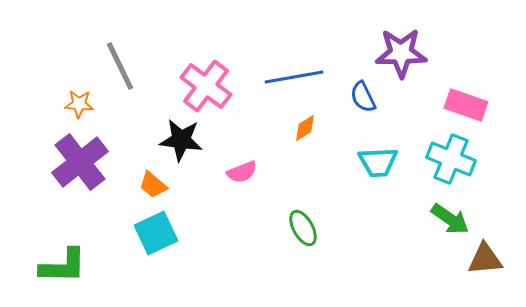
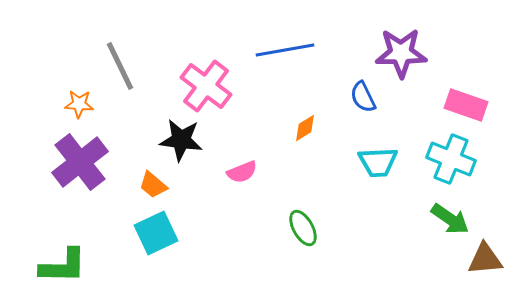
blue line: moved 9 px left, 27 px up
